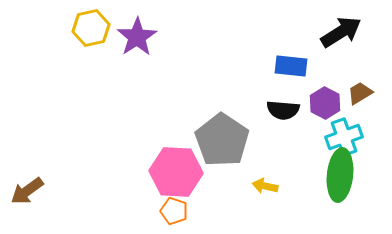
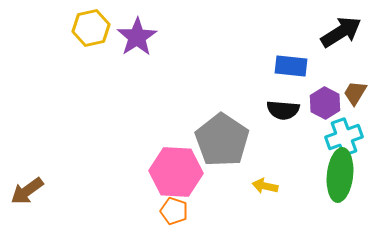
brown trapezoid: moved 5 px left; rotated 28 degrees counterclockwise
